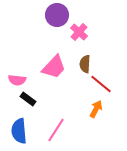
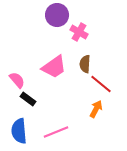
pink cross: rotated 12 degrees counterclockwise
pink trapezoid: rotated 12 degrees clockwise
pink semicircle: rotated 138 degrees counterclockwise
pink line: moved 2 px down; rotated 35 degrees clockwise
